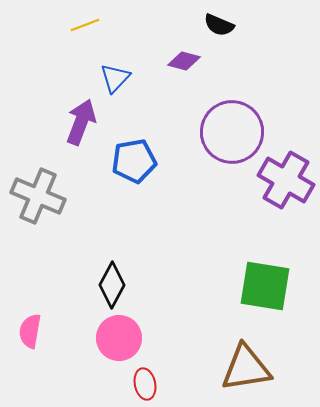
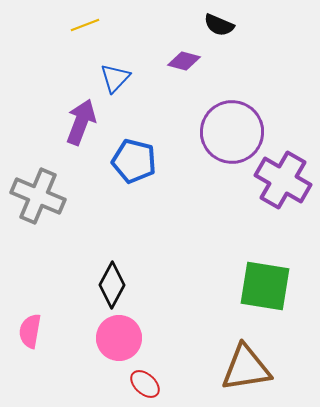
blue pentagon: rotated 24 degrees clockwise
purple cross: moved 3 px left
red ellipse: rotated 36 degrees counterclockwise
